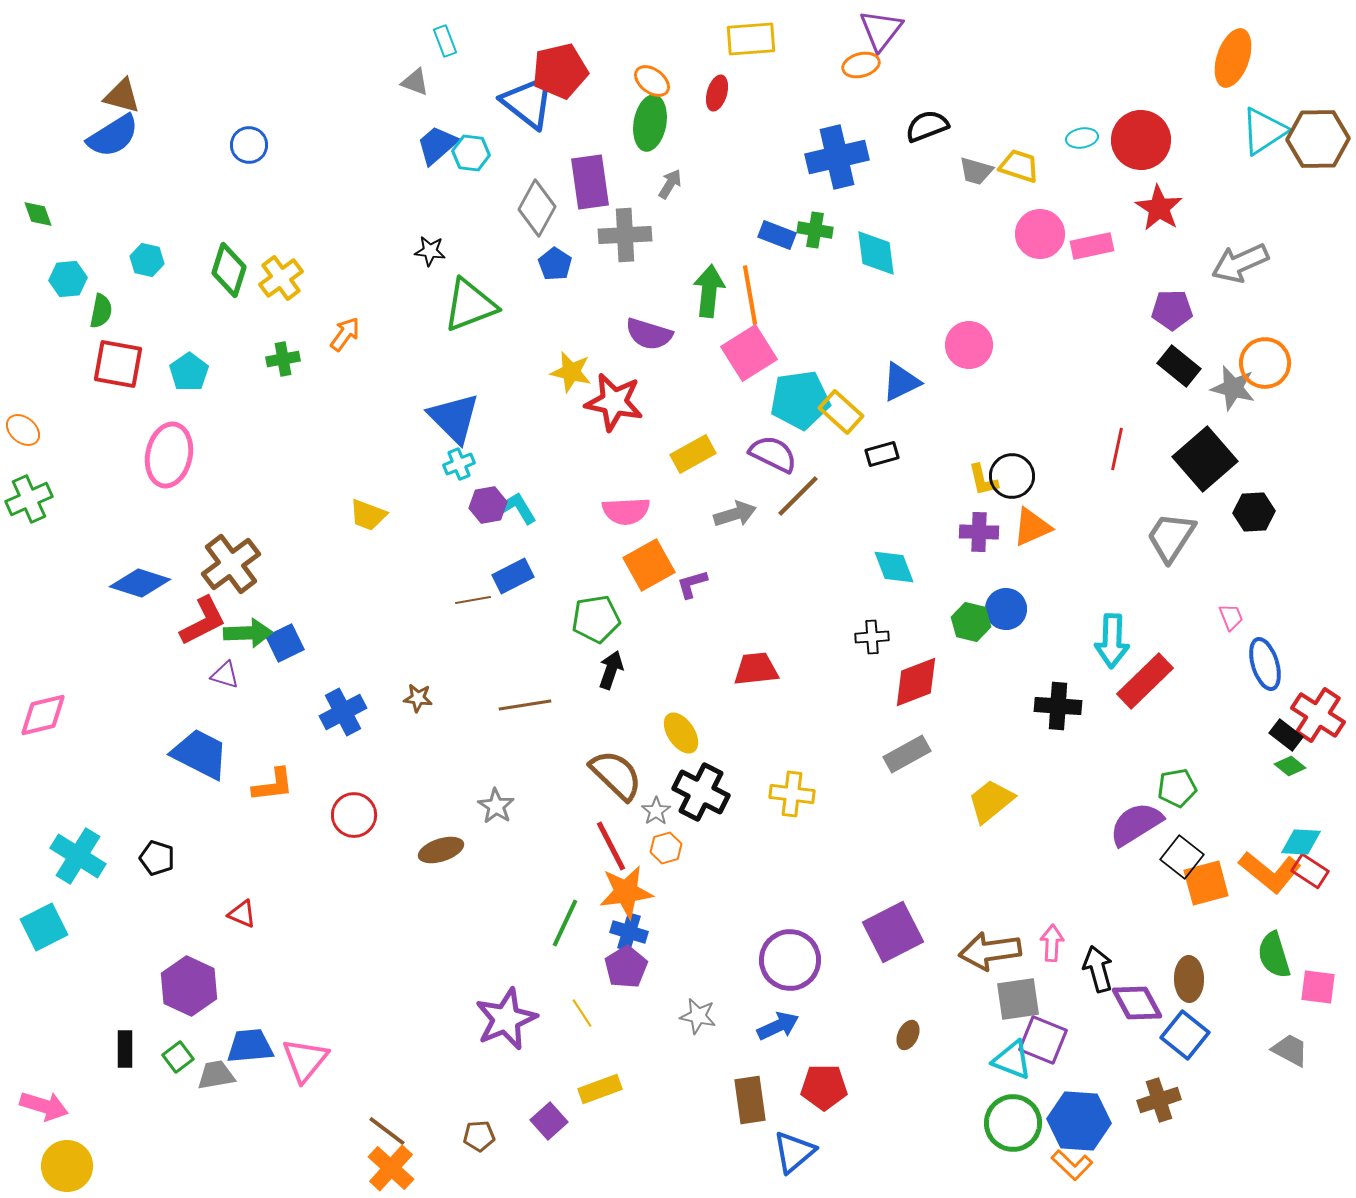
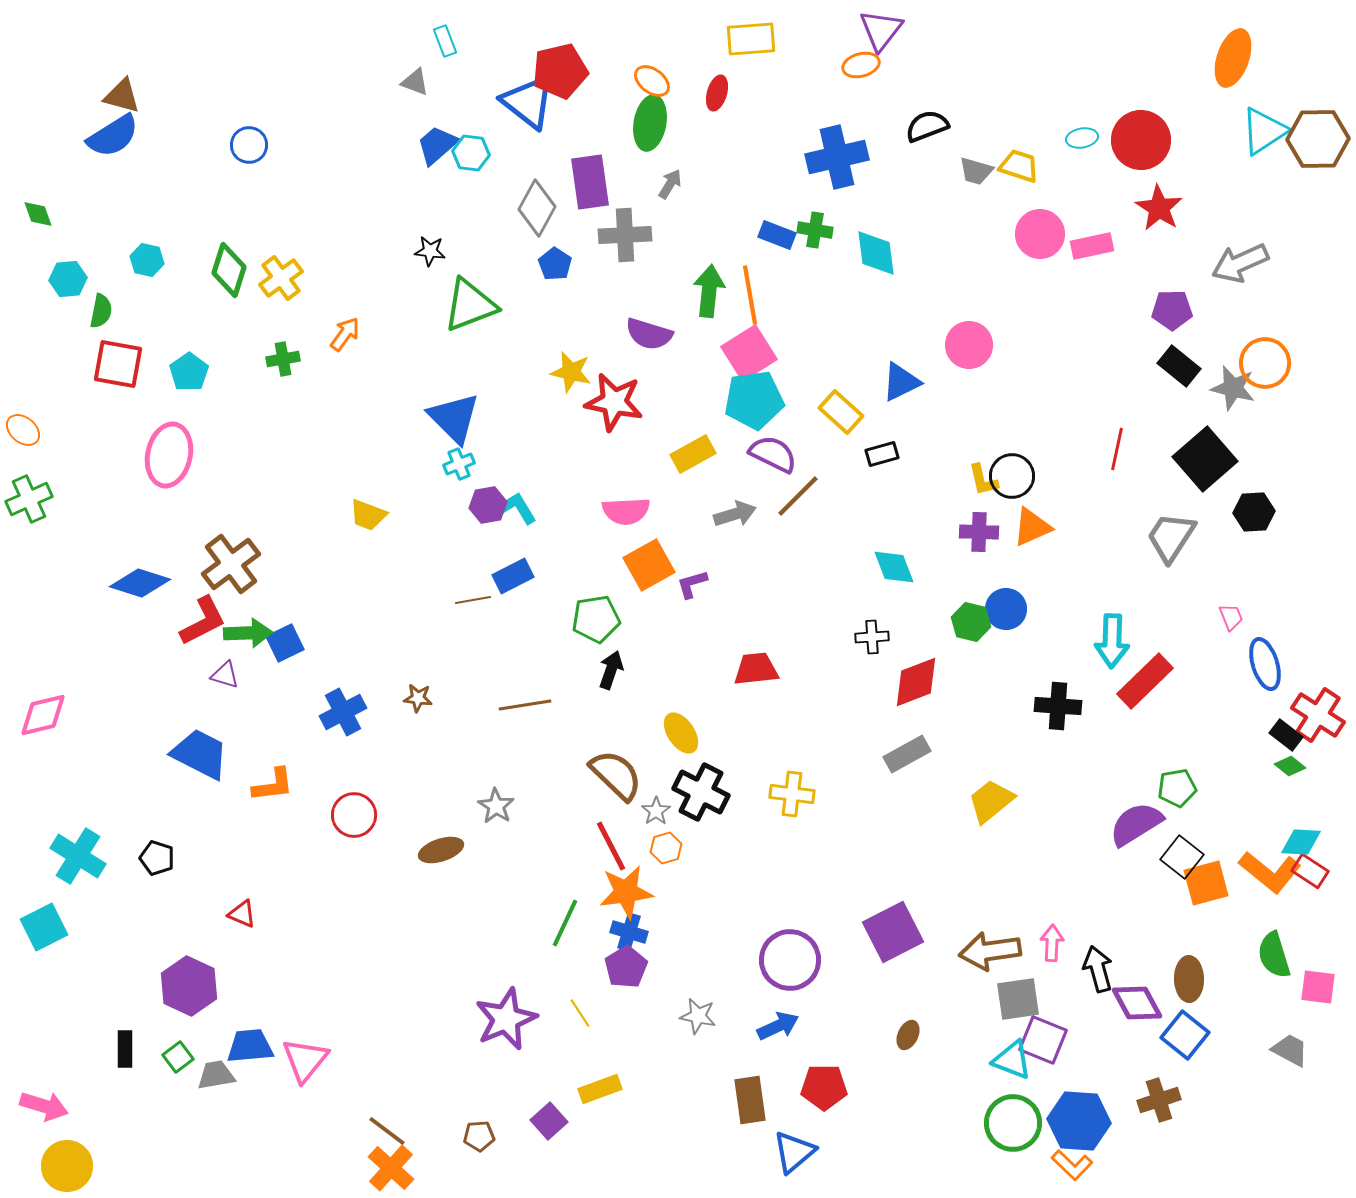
cyan pentagon at (800, 400): moved 46 px left
yellow line at (582, 1013): moved 2 px left
